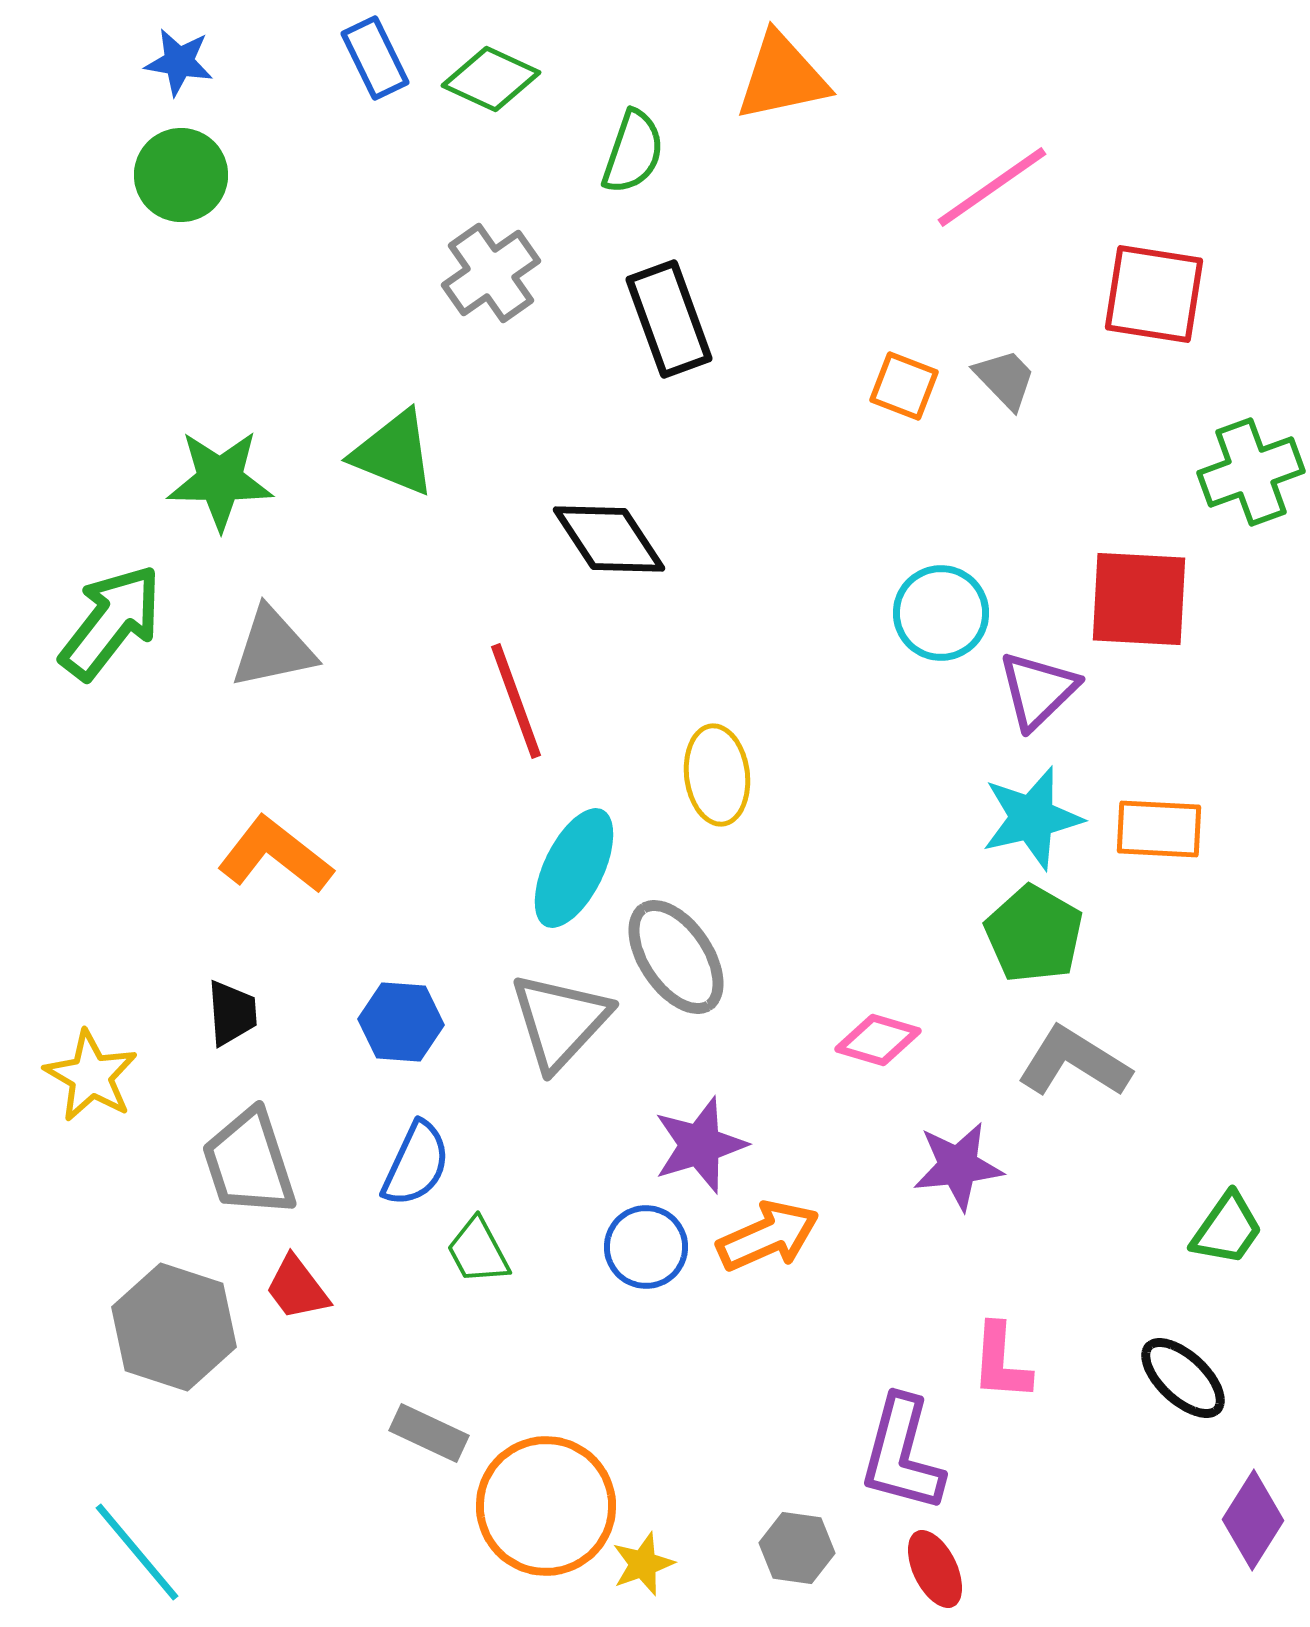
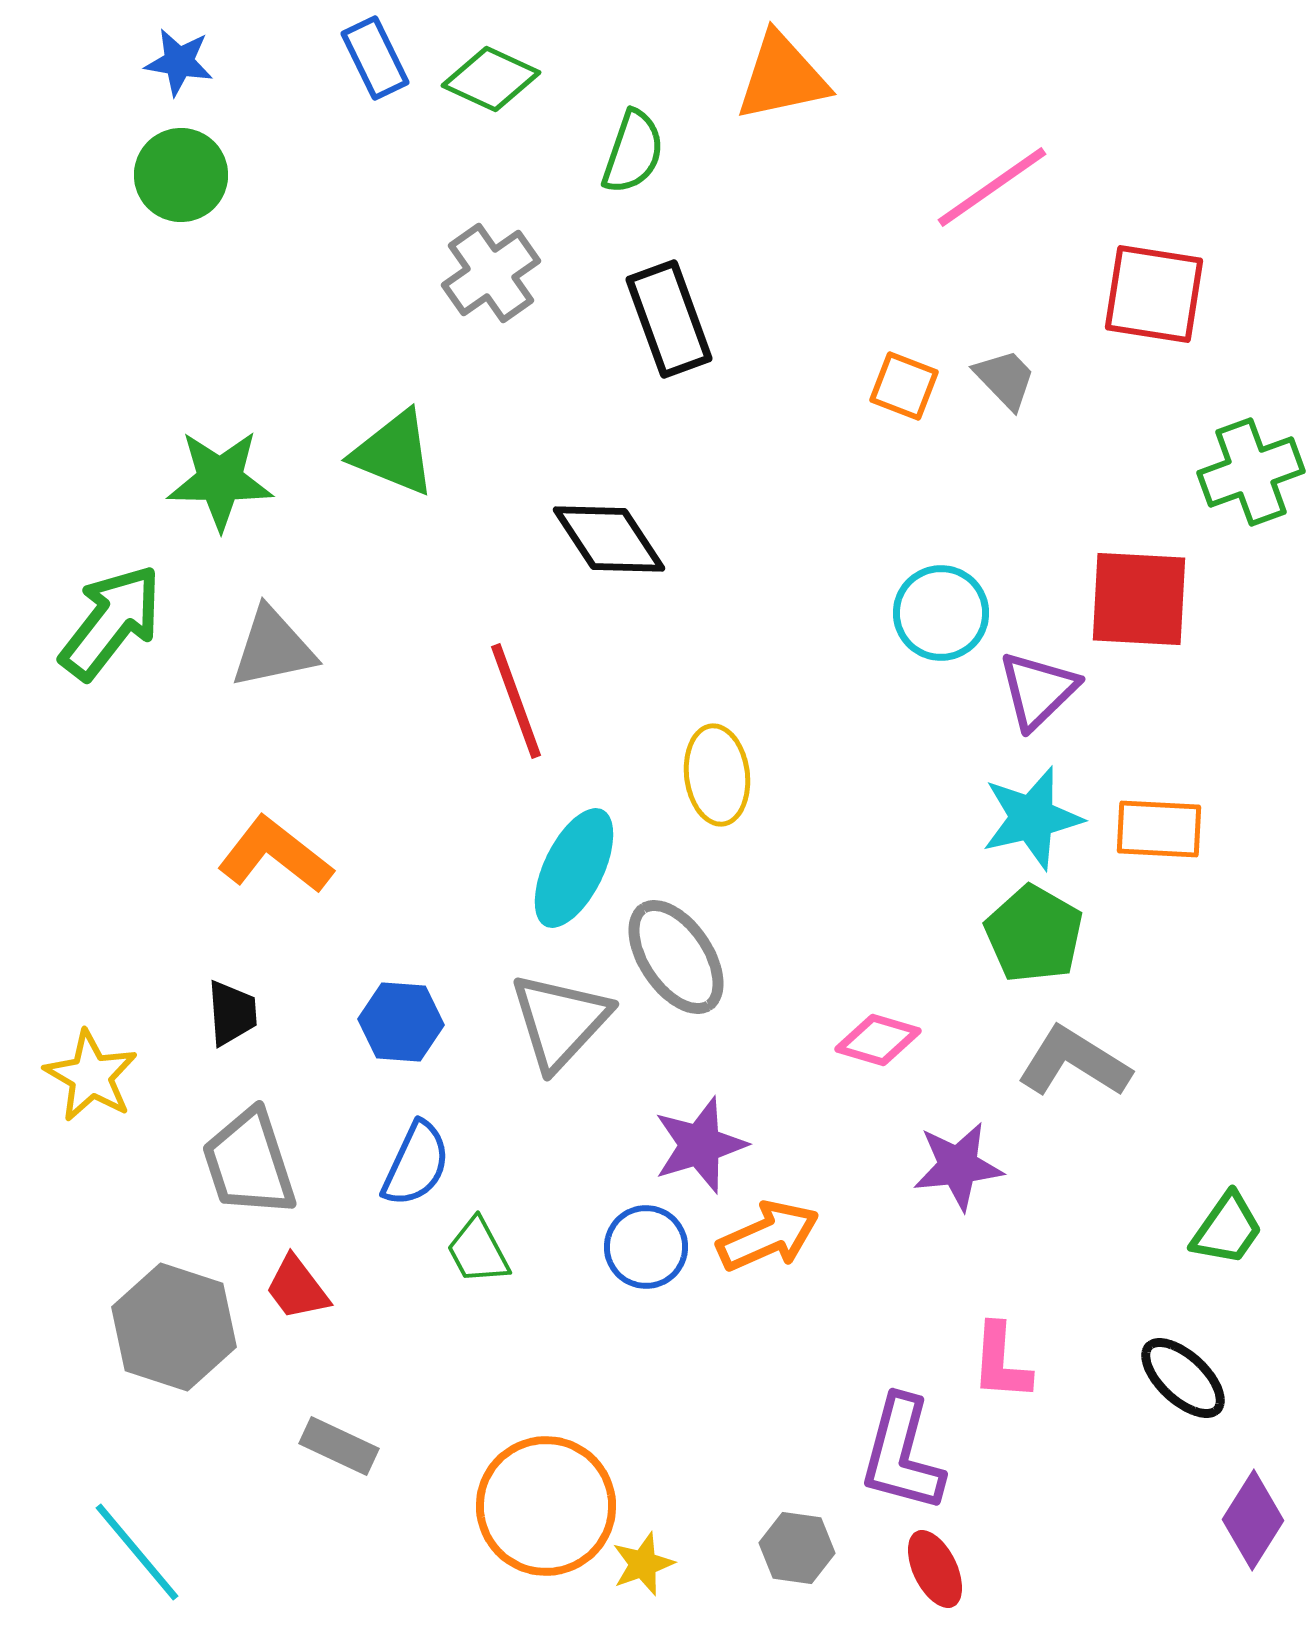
gray rectangle at (429, 1433): moved 90 px left, 13 px down
